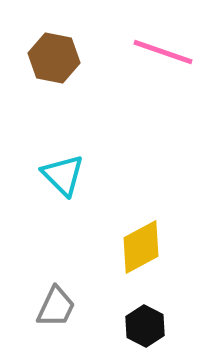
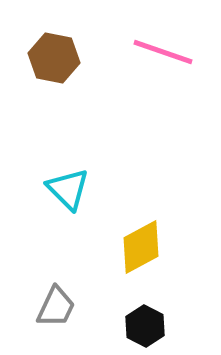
cyan triangle: moved 5 px right, 14 px down
